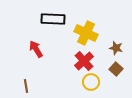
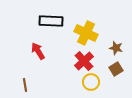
black rectangle: moved 2 px left, 2 px down
red arrow: moved 2 px right, 2 px down
brown square: rotated 16 degrees clockwise
brown line: moved 1 px left, 1 px up
